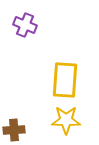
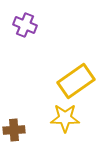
yellow rectangle: moved 11 px right, 1 px down; rotated 51 degrees clockwise
yellow star: moved 1 px left, 2 px up
